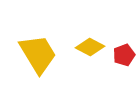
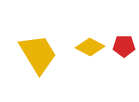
red pentagon: moved 9 px up; rotated 20 degrees clockwise
